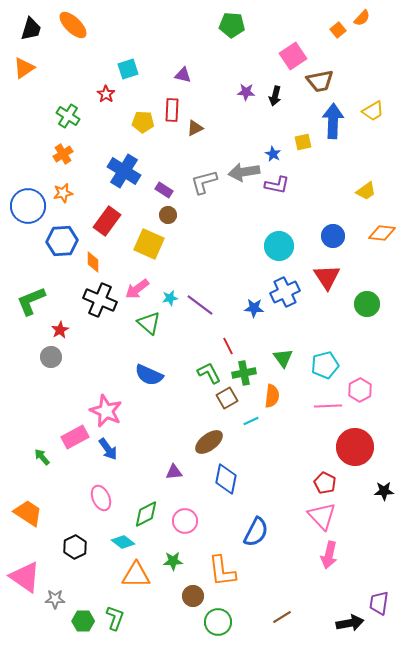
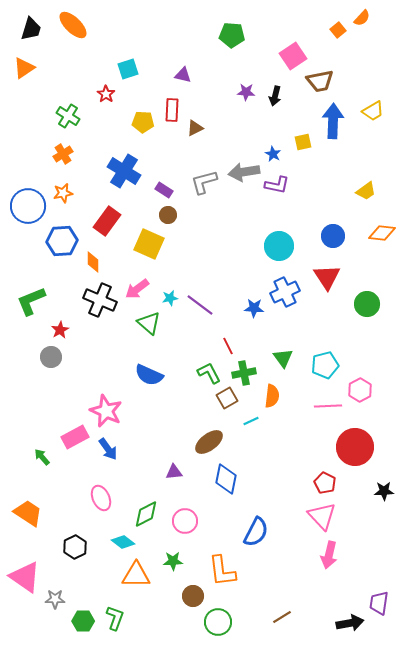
green pentagon at (232, 25): moved 10 px down
